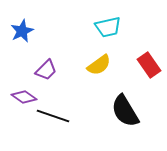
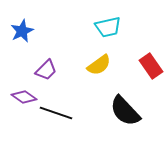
red rectangle: moved 2 px right, 1 px down
black semicircle: rotated 12 degrees counterclockwise
black line: moved 3 px right, 3 px up
